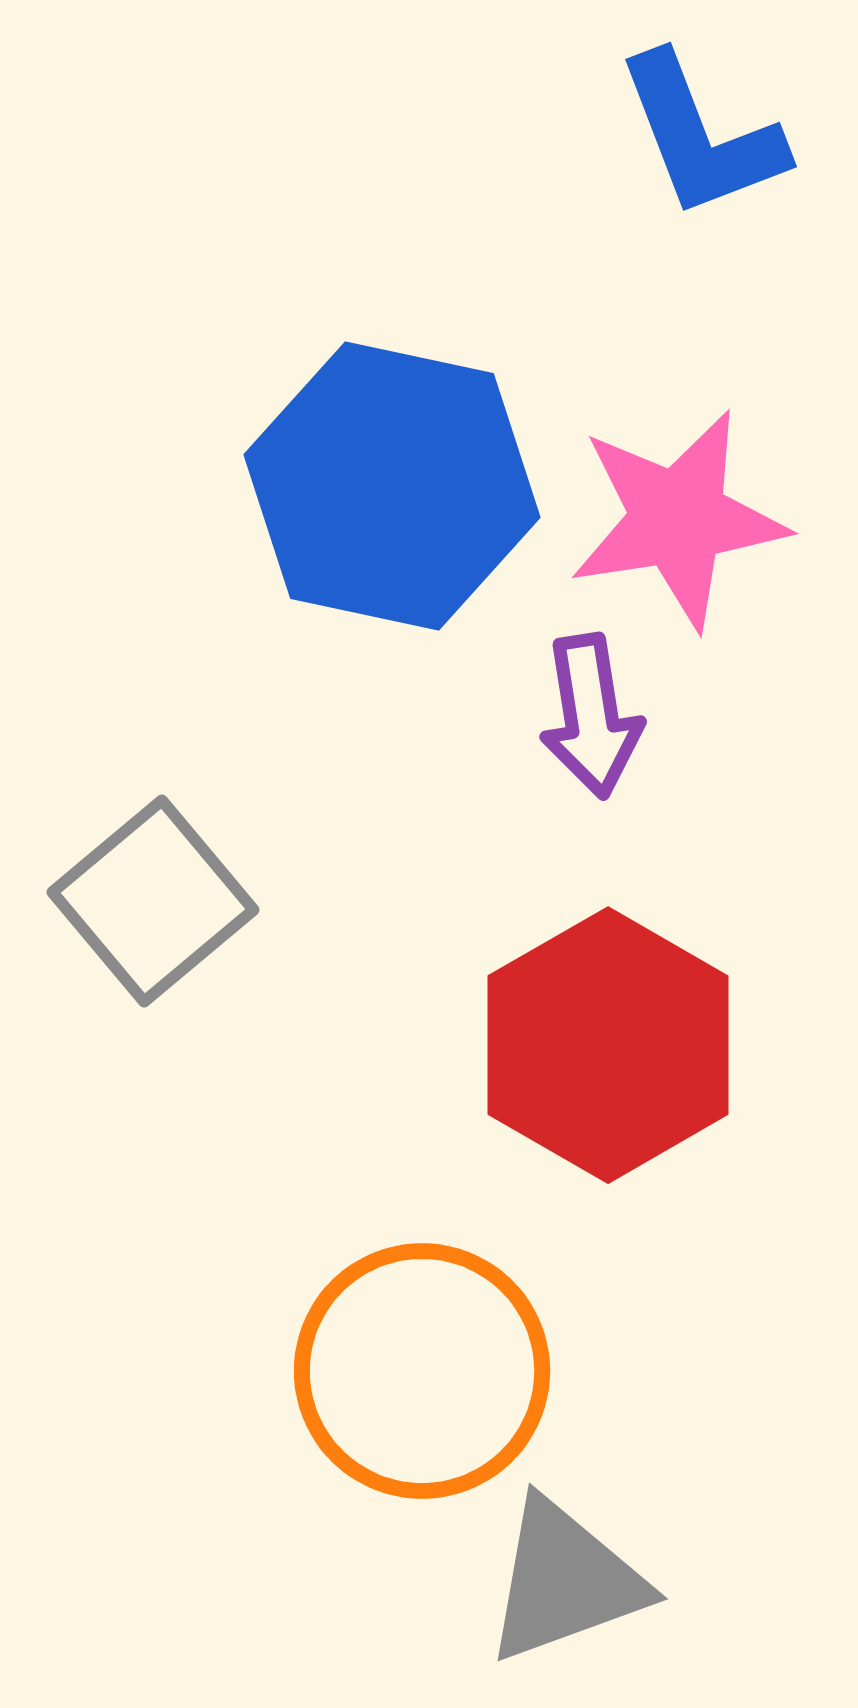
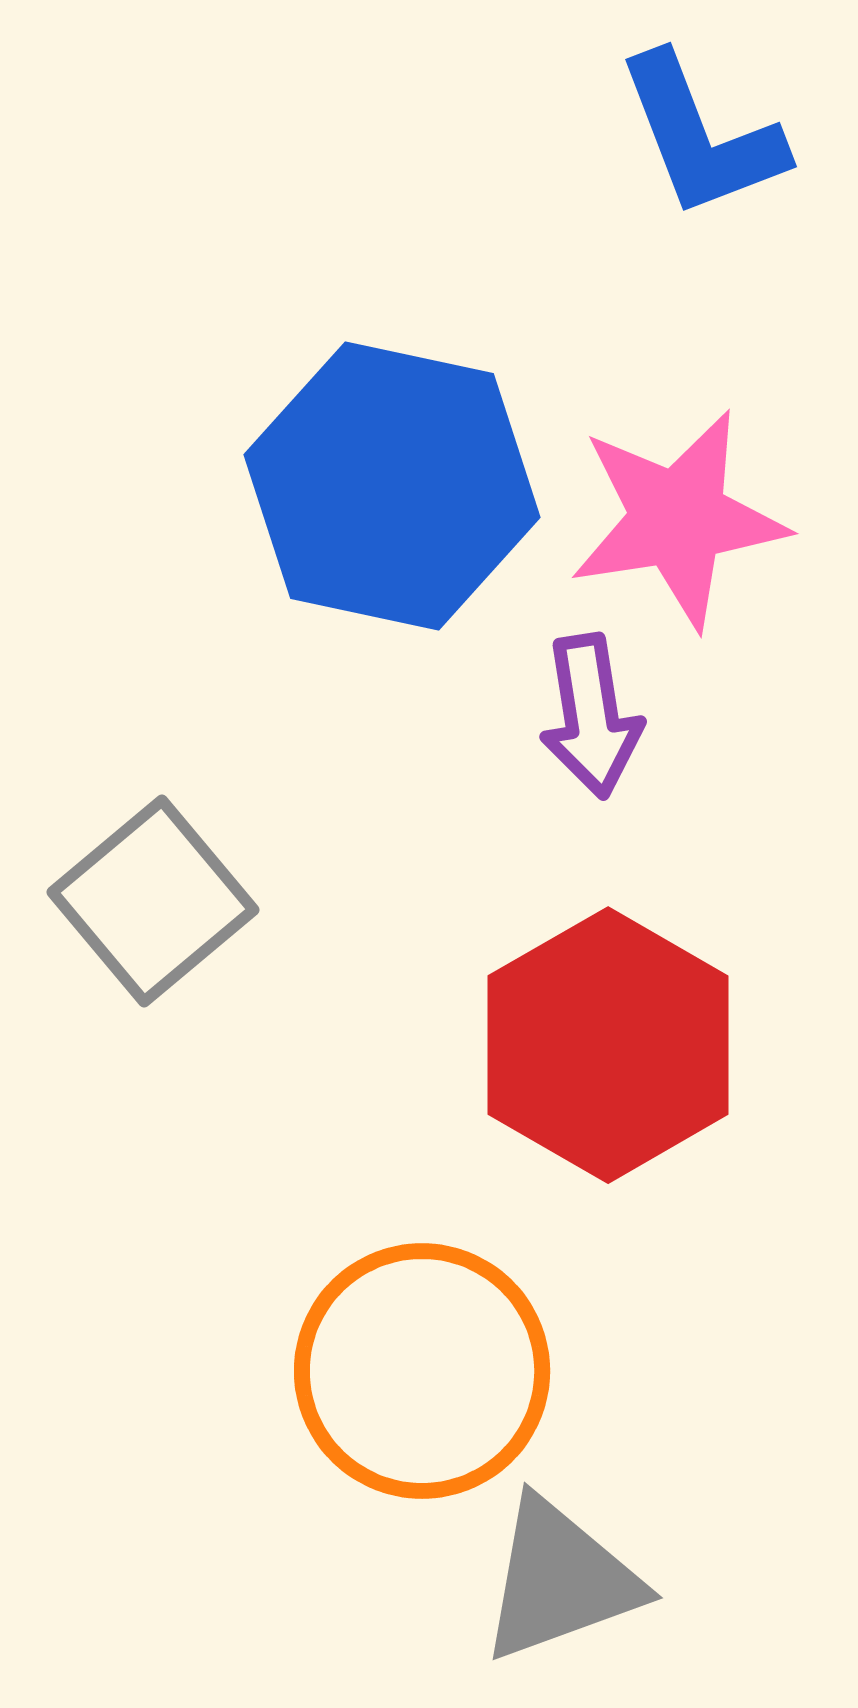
gray triangle: moved 5 px left, 1 px up
